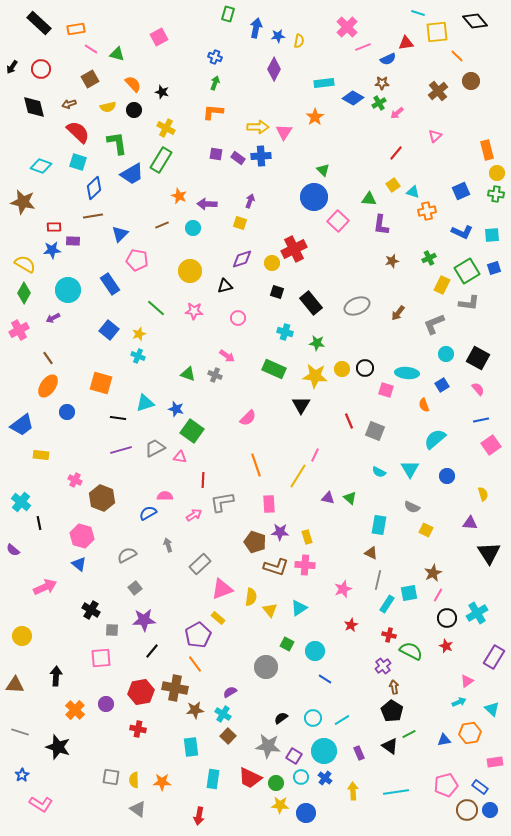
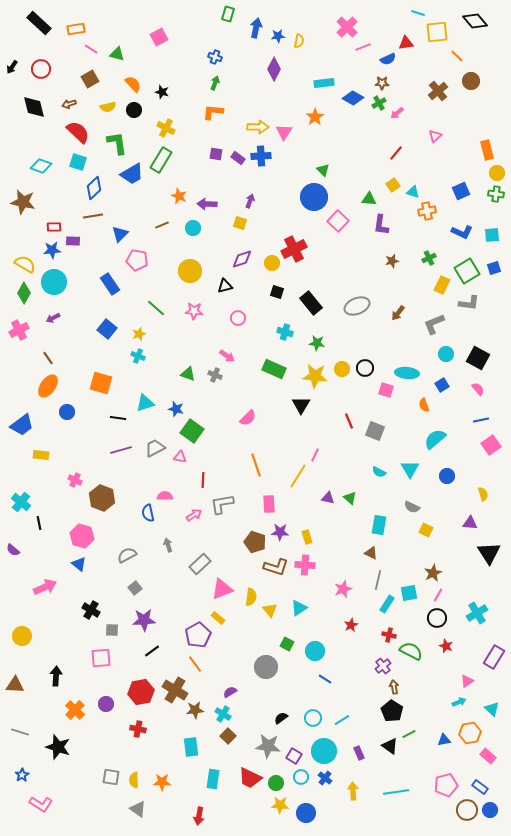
cyan circle at (68, 290): moved 14 px left, 8 px up
blue square at (109, 330): moved 2 px left, 1 px up
gray L-shape at (222, 502): moved 2 px down
blue semicircle at (148, 513): rotated 72 degrees counterclockwise
black circle at (447, 618): moved 10 px left
black line at (152, 651): rotated 14 degrees clockwise
brown cross at (175, 688): moved 2 px down; rotated 20 degrees clockwise
pink rectangle at (495, 762): moved 7 px left, 6 px up; rotated 49 degrees clockwise
